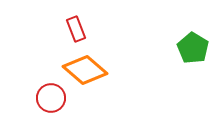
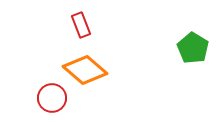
red rectangle: moved 5 px right, 4 px up
red circle: moved 1 px right
